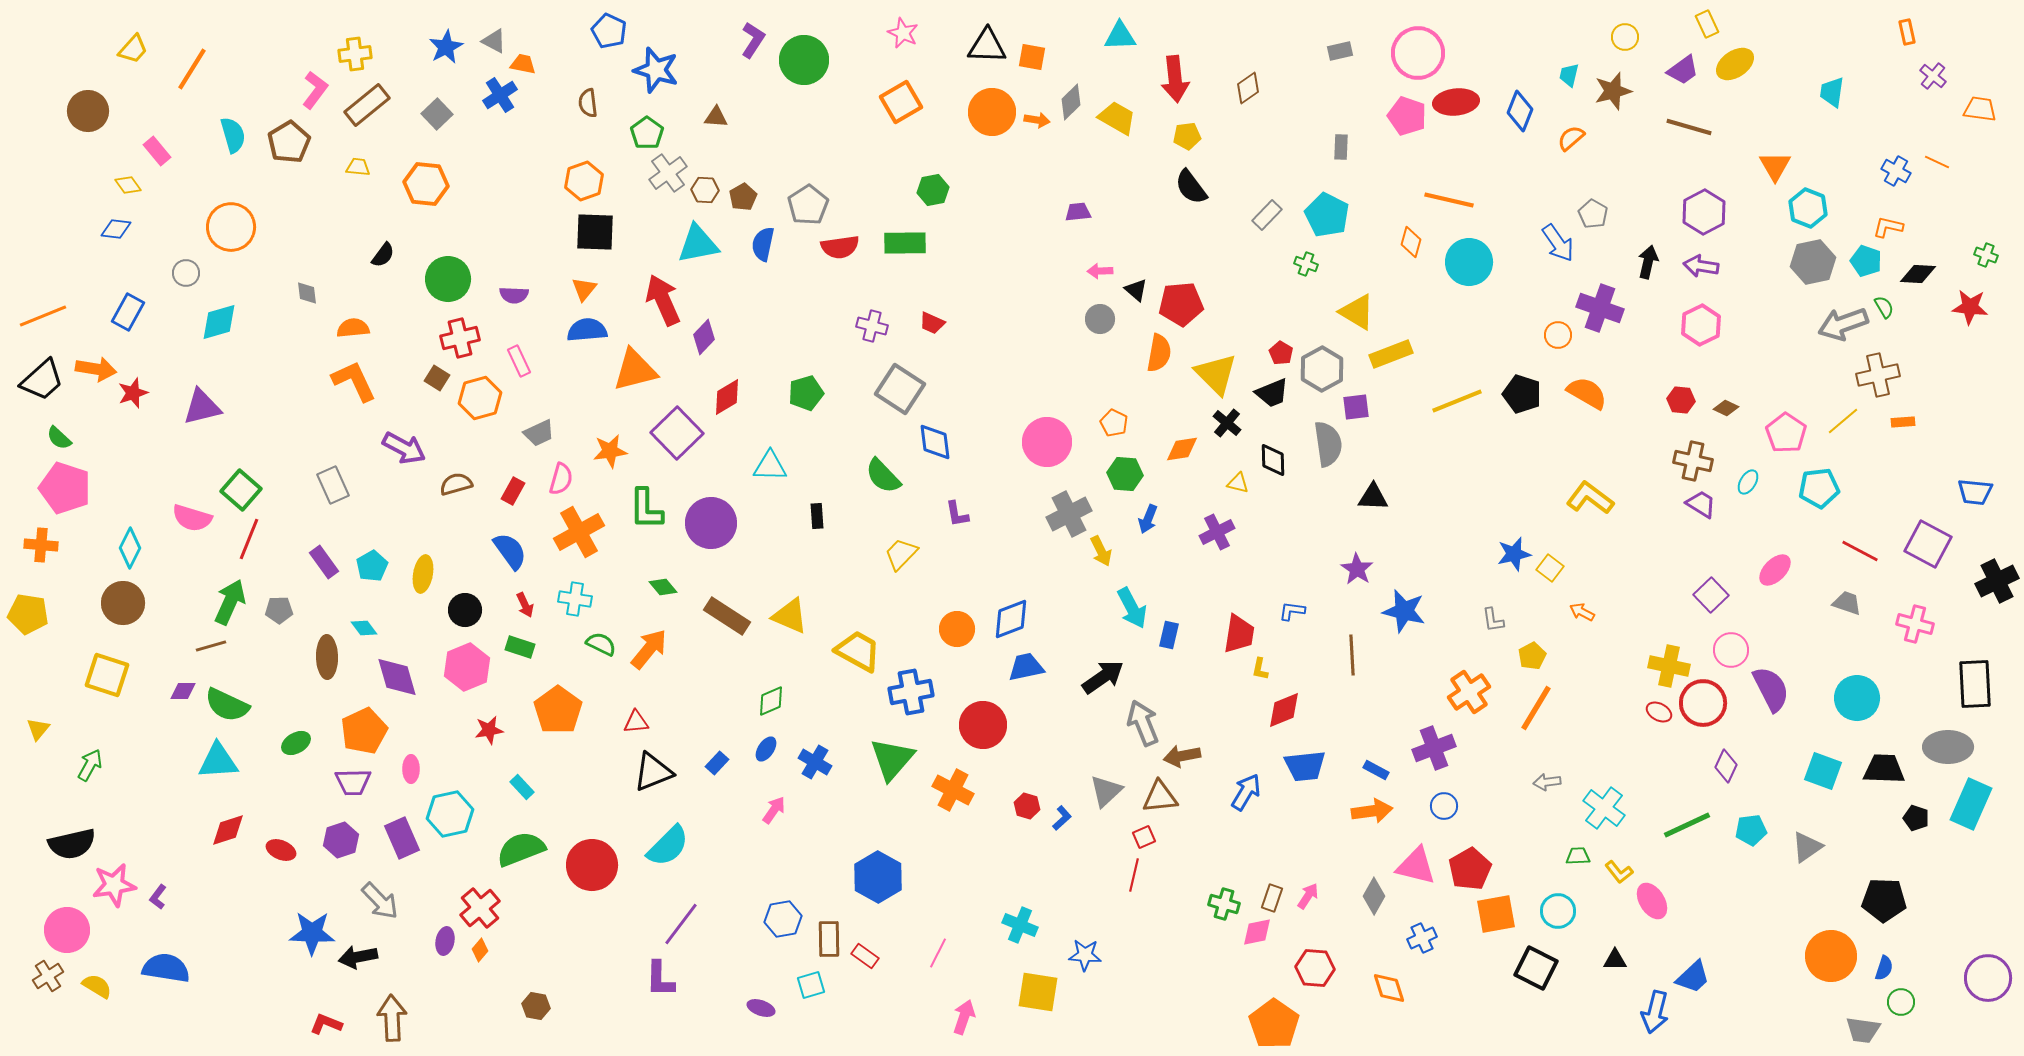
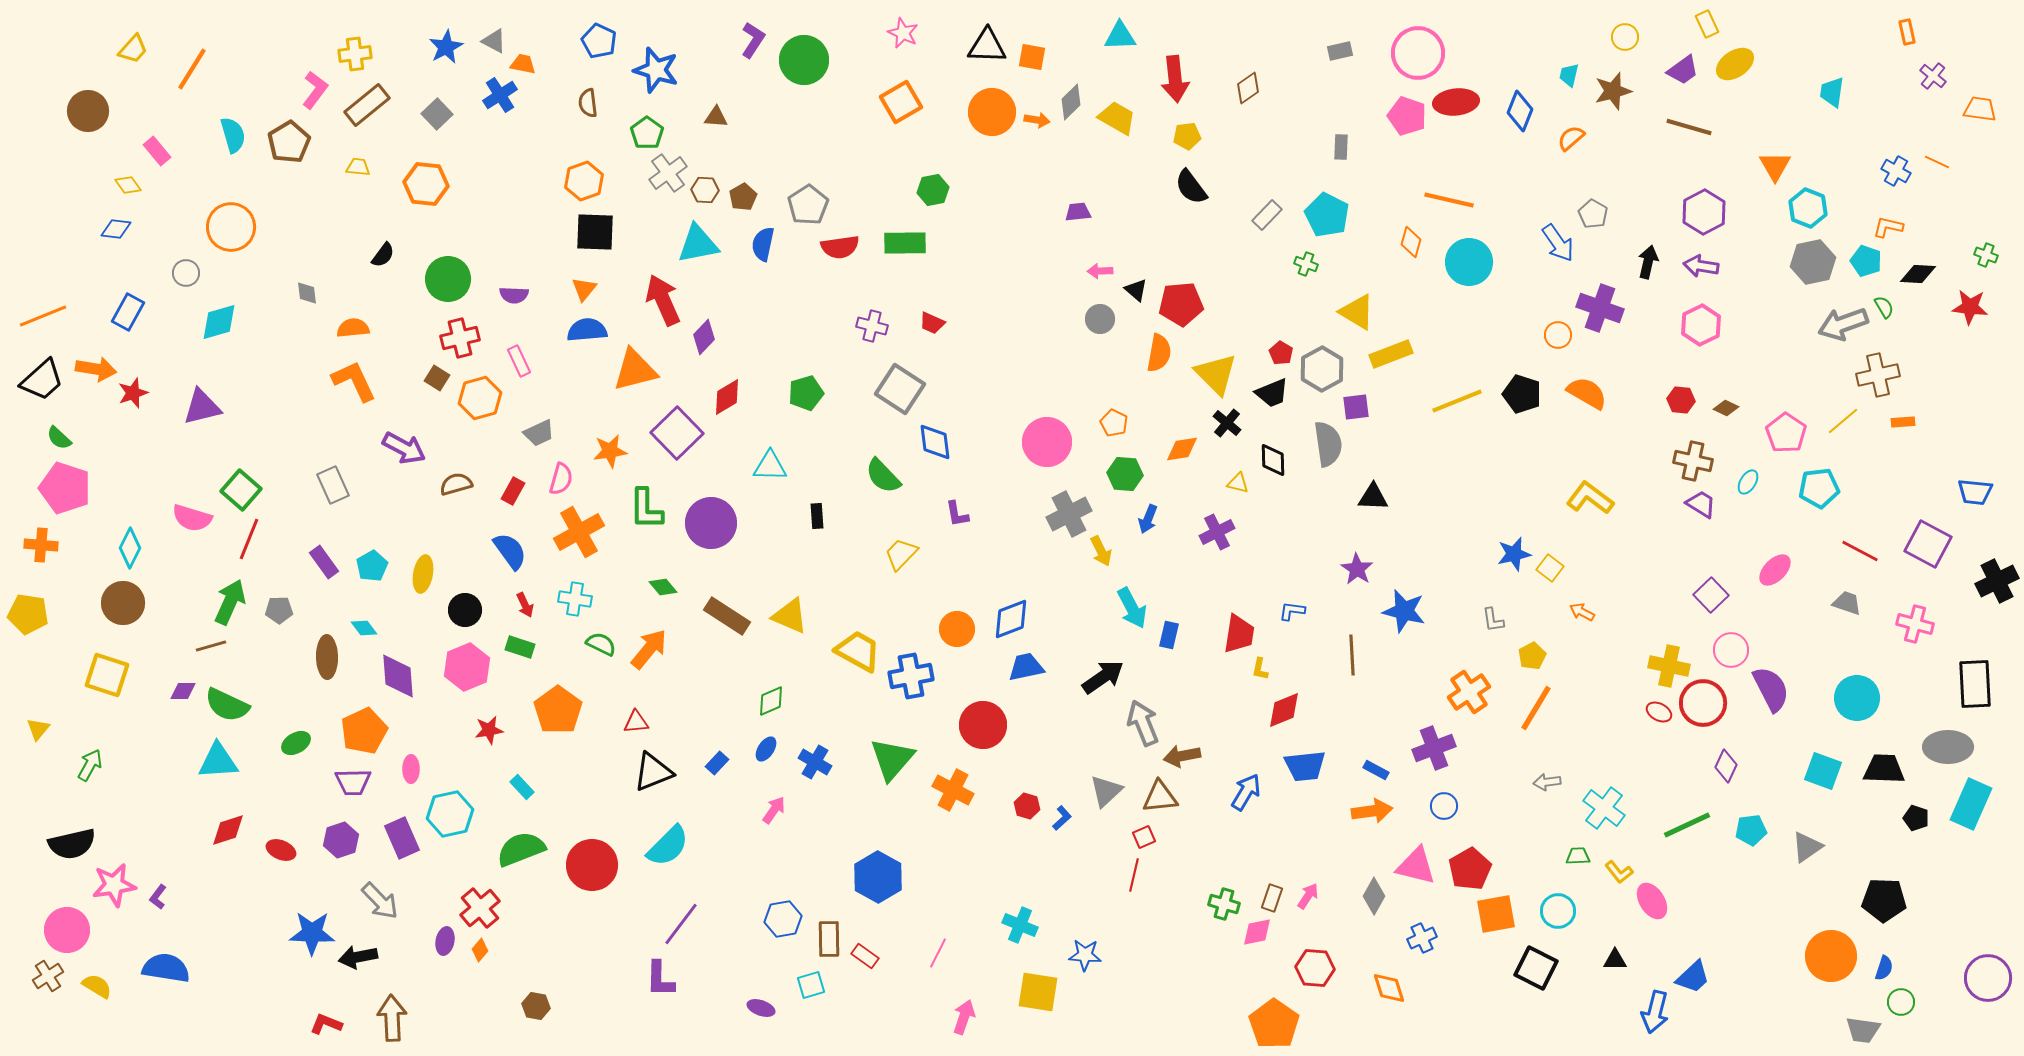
blue pentagon at (609, 31): moved 10 px left, 10 px down
purple diamond at (397, 677): moved 1 px right, 1 px up; rotated 12 degrees clockwise
blue cross at (911, 692): moved 16 px up
